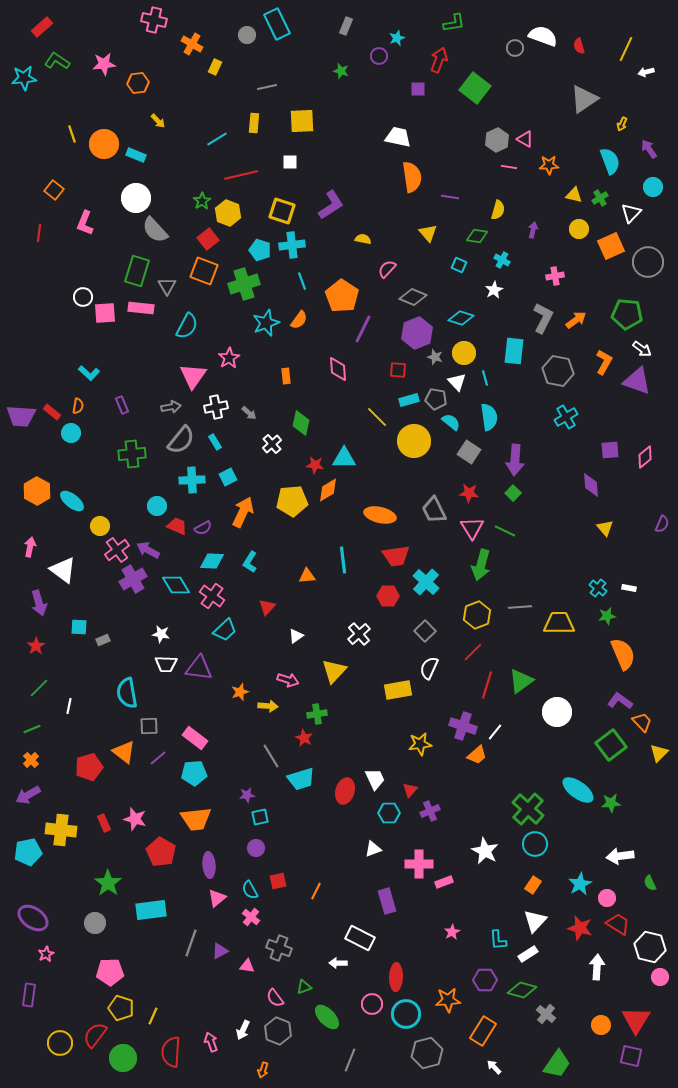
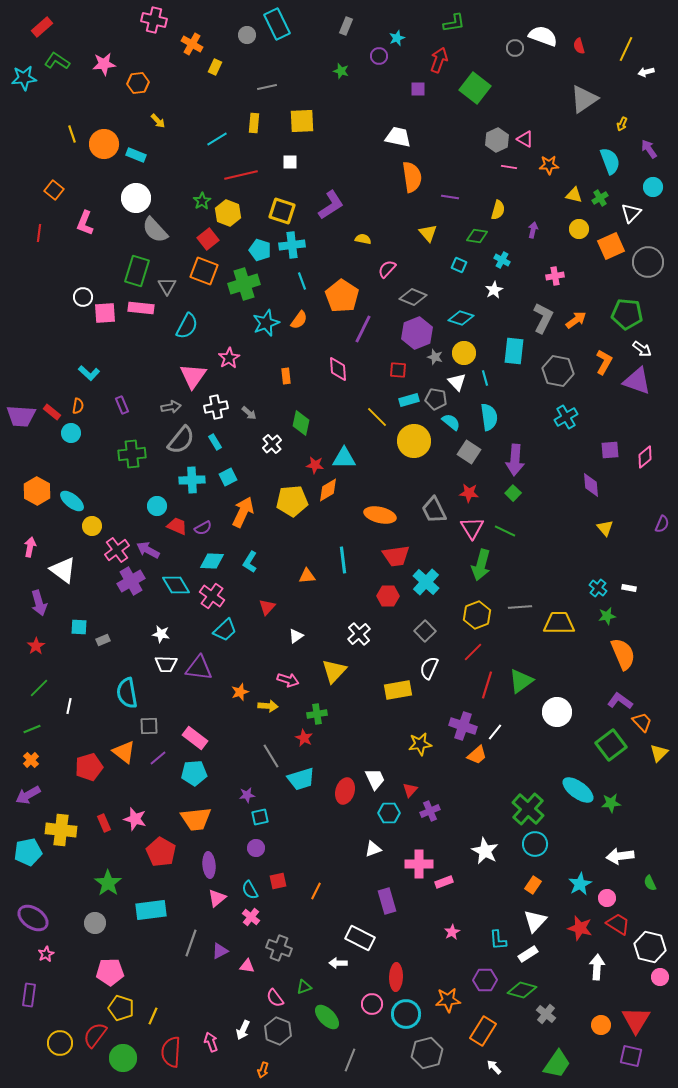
yellow circle at (100, 526): moved 8 px left
purple cross at (133, 579): moved 2 px left, 2 px down
